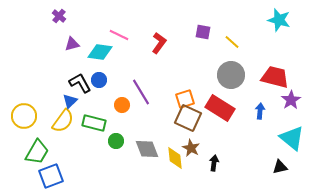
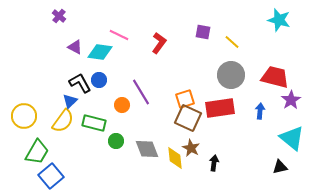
purple triangle: moved 3 px right, 3 px down; rotated 42 degrees clockwise
red rectangle: rotated 40 degrees counterclockwise
blue square: rotated 20 degrees counterclockwise
